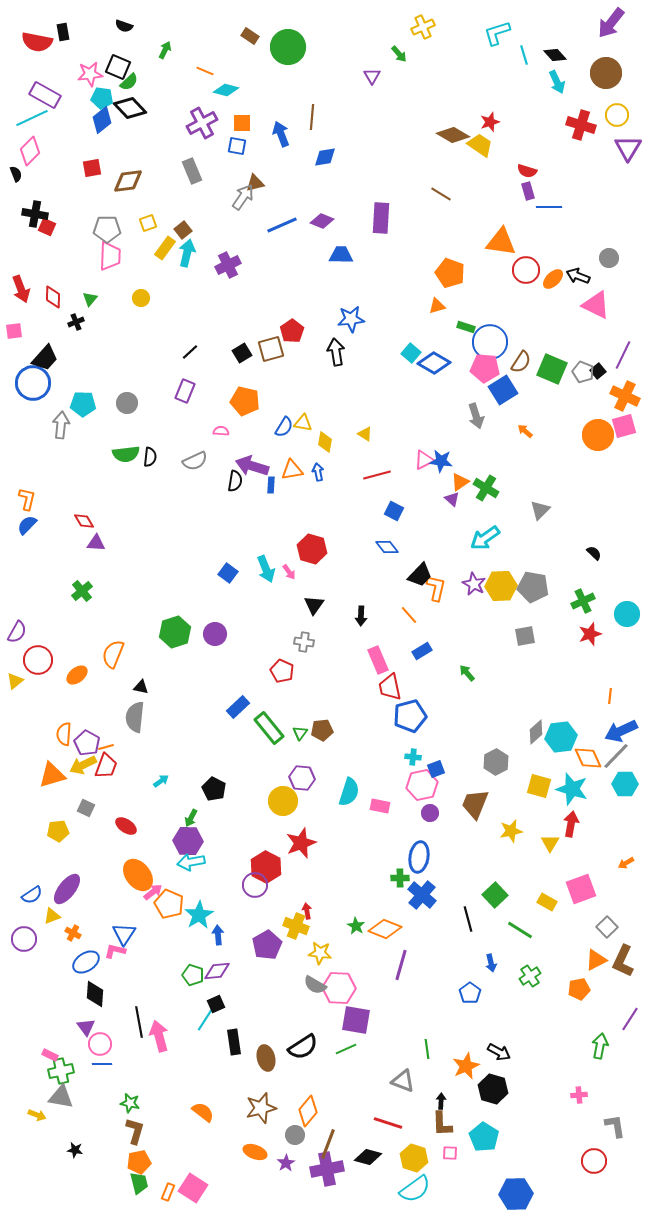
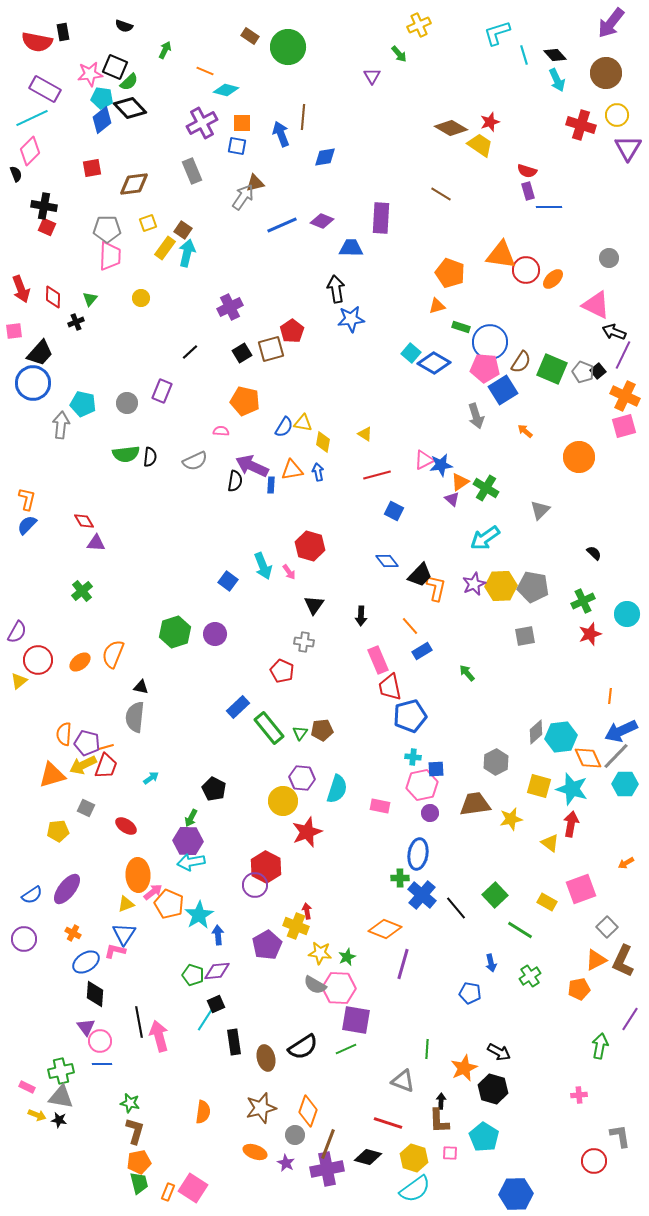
yellow cross at (423, 27): moved 4 px left, 2 px up
black square at (118, 67): moved 3 px left
cyan arrow at (557, 82): moved 2 px up
purple rectangle at (45, 95): moved 6 px up
brown line at (312, 117): moved 9 px left
brown diamond at (453, 135): moved 2 px left, 7 px up
brown diamond at (128, 181): moved 6 px right, 3 px down
black cross at (35, 214): moved 9 px right, 8 px up
brown square at (183, 230): rotated 18 degrees counterclockwise
orange triangle at (501, 242): moved 13 px down
blue trapezoid at (341, 255): moved 10 px right, 7 px up
purple cross at (228, 265): moved 2 px right, 42 px down
black arrow at (578, 276): moved 36 px right, 56 px down
green rectangle at (466, 327): moved 5 px left
black arrow at (336, 352): moved 63 px up
black trapezoid at (45, 358): moved 5 px left, 5 px up
purple rectangle at (185, 391): moved 23 px left
cyan pentagon at (83, 404): rotated 10 degrees clockwise
orange circle at (598, 435): moved 19 px left, 22 px down
yellow diamond at (325, 442): moved 2 px left
blue star at (441, 461): moved 4 px down; rotated 15 degrees counterclockwise
purple arrow at (252, 466): rotated 8 degrees clockwise
blue diamond at (387, 547): moved 14 px down
red hexagon at (312, 549): moved 2 px left, 3 px up
cyan arrow at (266, 569): moved 3 px left, 3 px up
blue square at (228, 573): moved 8 px down
purple star at (474, 584): rotated 20 degrees clockwise
orange line at (409, 615): moved 1 px right, 11 px down
orange ellipse at (77, 675): moved 3 px right, 13 px up
yellow triangle at (15, 681): moved 4 px right
purple pentagon at (87, 743): rotated 15 degrees counterclockwise
blue square at (436, 769): rotated 18 degrees clockwise
cyan arrow at (161, 781): moved 10 px left, 3 px up
cyan semicircle at (349, 792): moved 12 px left, 3 px up
brown trapezoid at (475, 804): rotated 60 degrees clockwise
yellow star at (511, 831): moved 12 px up
red star at (301, 843): moved 6 px right, 11 px up
yellow triangle at (550, 843): rotated 24 degrees counterclockwise
blue ellipse at (419, 857): moved 1 px left, 3 px up
orange ellipse at (138, 875): rotated 36 degrees clockwise
yellow triangle at (52, 916): moved 74 px right, 12 px up
black line at (468, 919): moved 12 px left, 11 px up; rotated 25 degrees counterclockwise
green star at (356, 926): moved 9 px left, 31 px down; rotated 18 degrees clockwise
purple line at (401, 965): moved 2 px right, 1 px up
blue pentagon at (470, 993): rotated 25 degrees counterclockwise
pink circle at (100, 1044): moved 3 px up
green line at (427, 1049): rotated 12 degrees clockwise
pink rectangle at (50, 1055): moved 23 px left, 32 px down
orange star at (466, 1066): moved 2 px left, 2 px down
orange diamond at (308, 1111): rotated 20 degrees counterclockwise
orange semicircle at (203, 1112): rotated 60 degrees clockwise
brown L-shape at (442, 1124): moved 3 px left, 3 px up
gray L-shape at (615, 1126): moved 5 px right, 10 px down
black star at (75, 1150): moved 16 px left, 30 px up
purple star at (286, 1163): rotated 12 degrees counterclockwise
